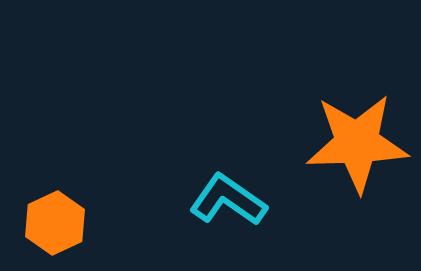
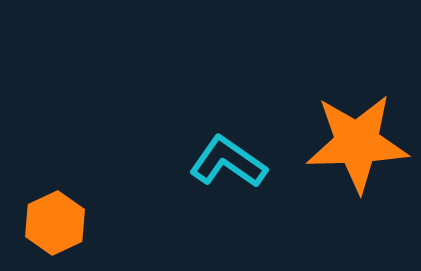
cyan L-shape: moved 38 px up
